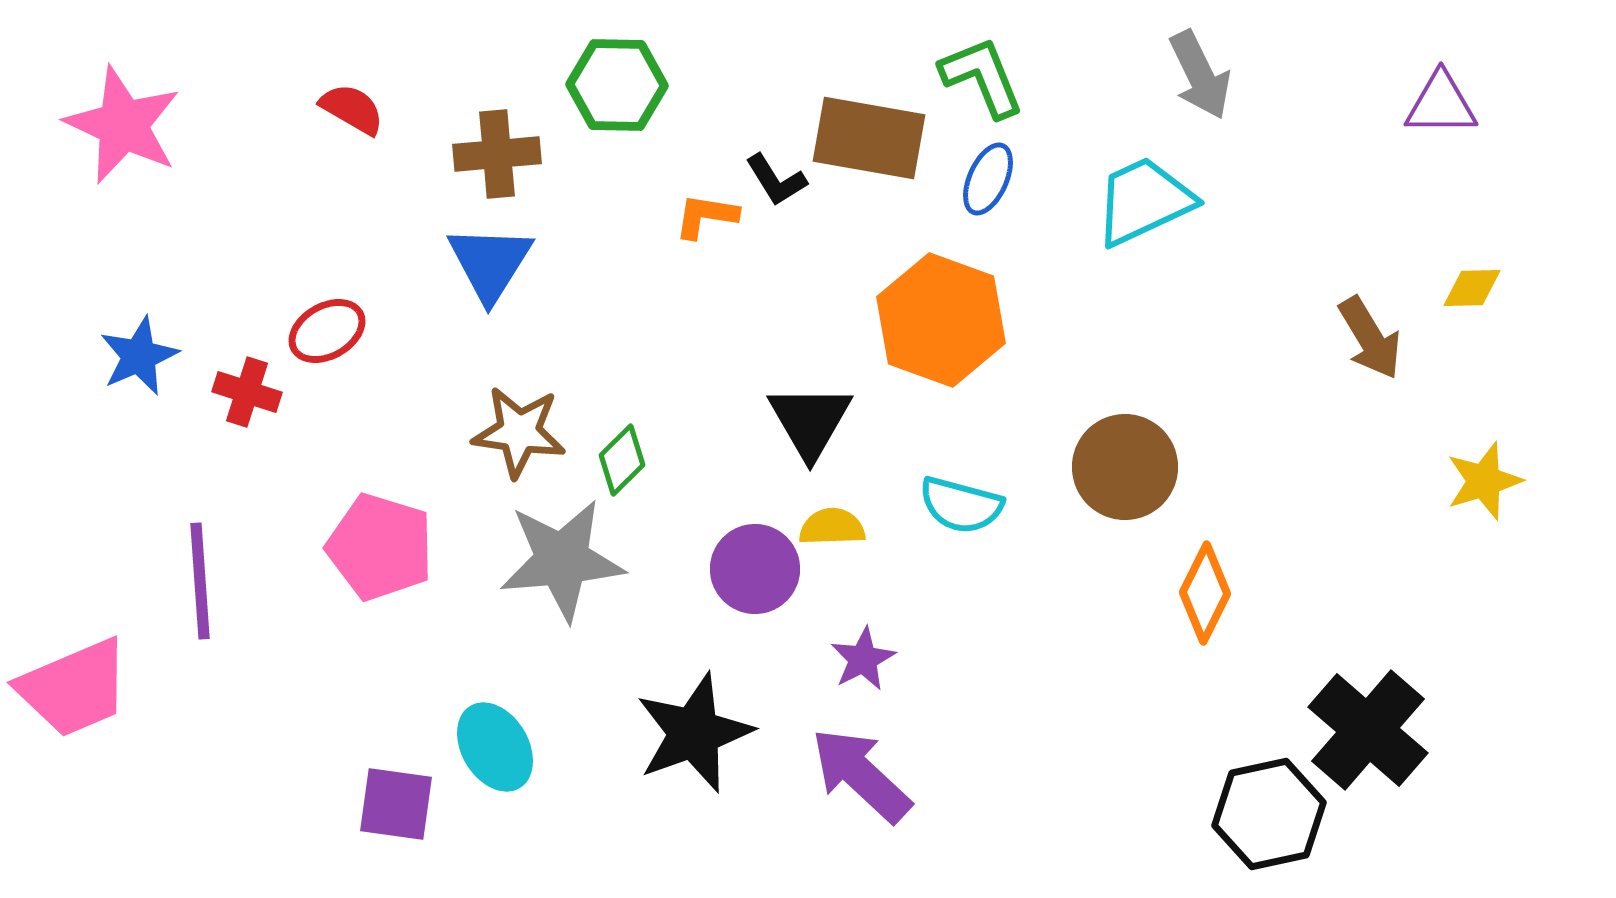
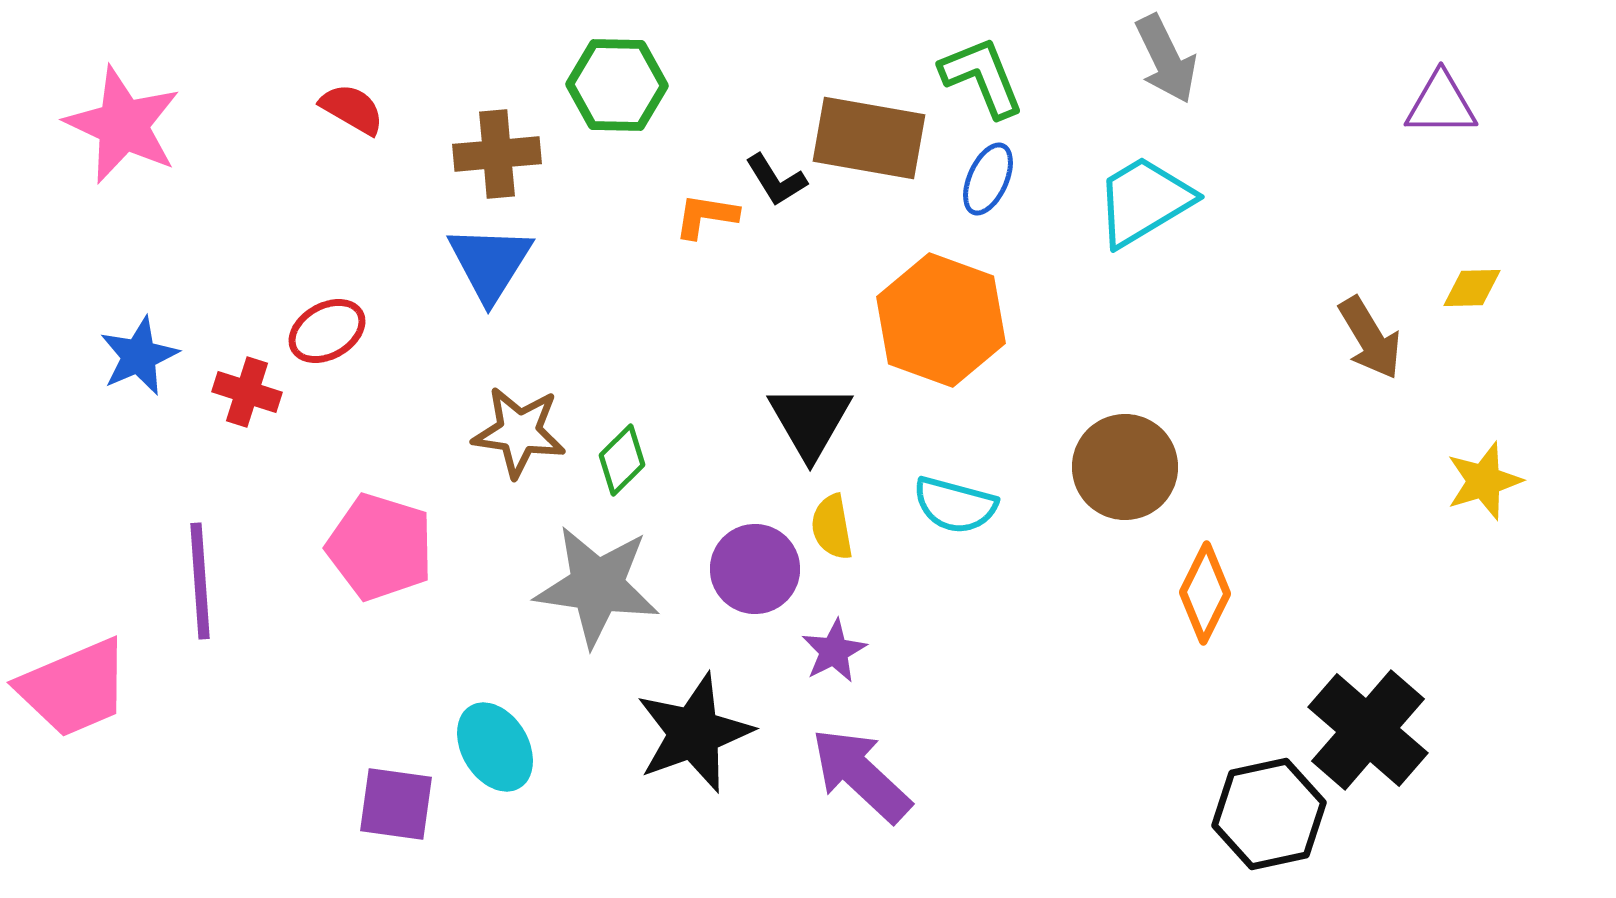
gray arrow: moved 34 px left, 16 px up
cyan trapezoid: rotated 6 degrees counterclockwise
cyan semicircle: moved 6 px left
yellow semicircle: rotated 98 degrees counterclockwise
gray star: moved 35 px right, 26 px down; rotated 13 degrees clockwise
purple star: moved 29 px left, 8 px up
